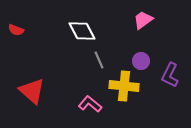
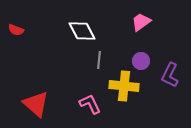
pink trapezoid: moved 2 px left, 2 px down
gray line: rotated 30 degrees clockwise
red triangle: moved 4 px right, 13 px down
pink L-shape: rotated 25 degrees clockwise
